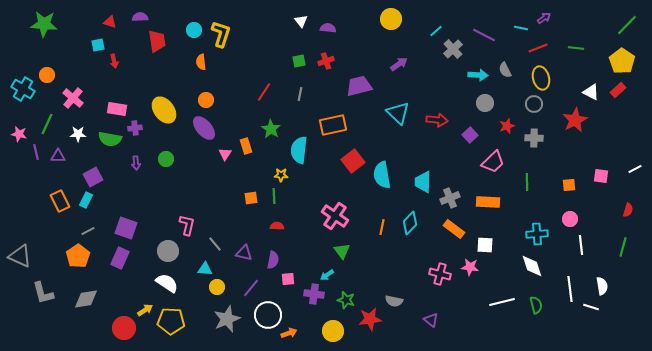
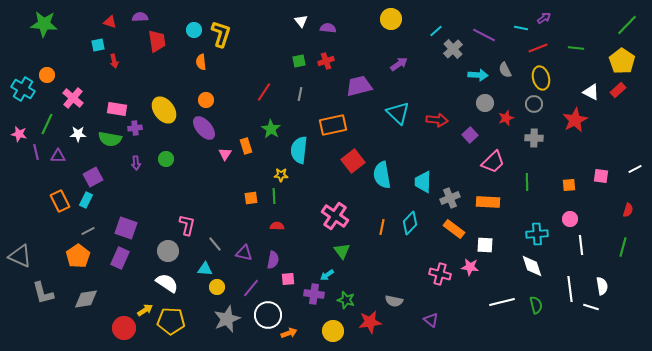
red star at (507, 126): moved 1 px left, 8 px up
red star at (370, 319): moved 3 px down
